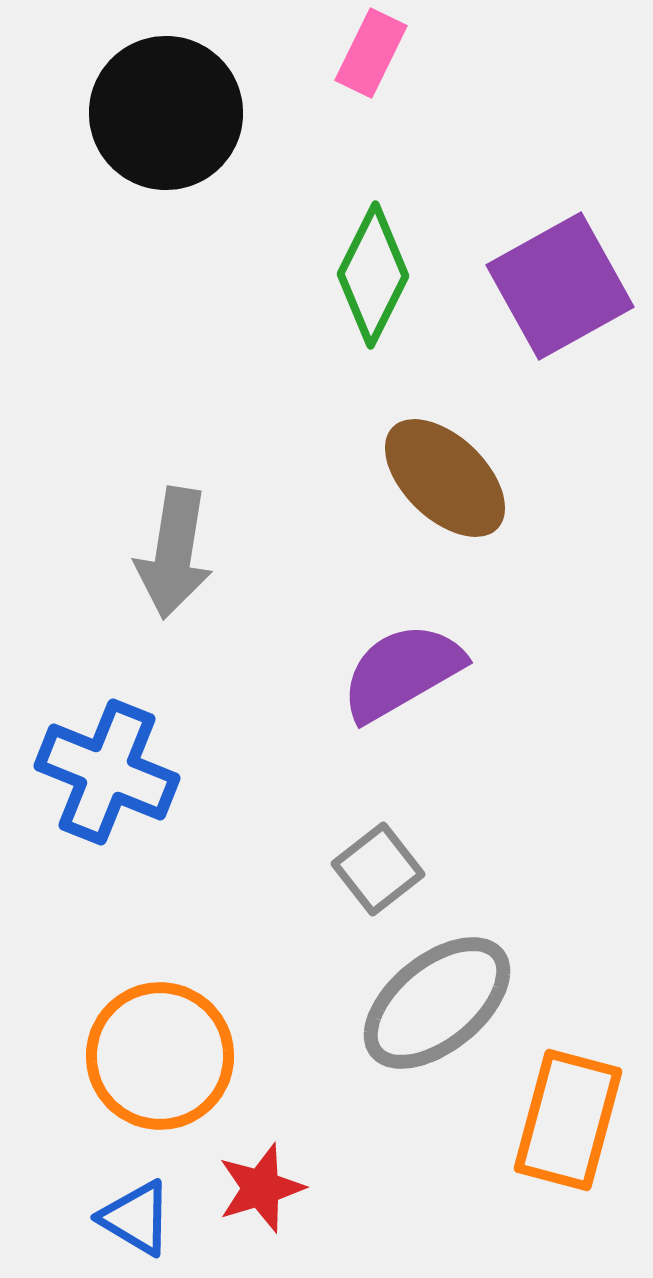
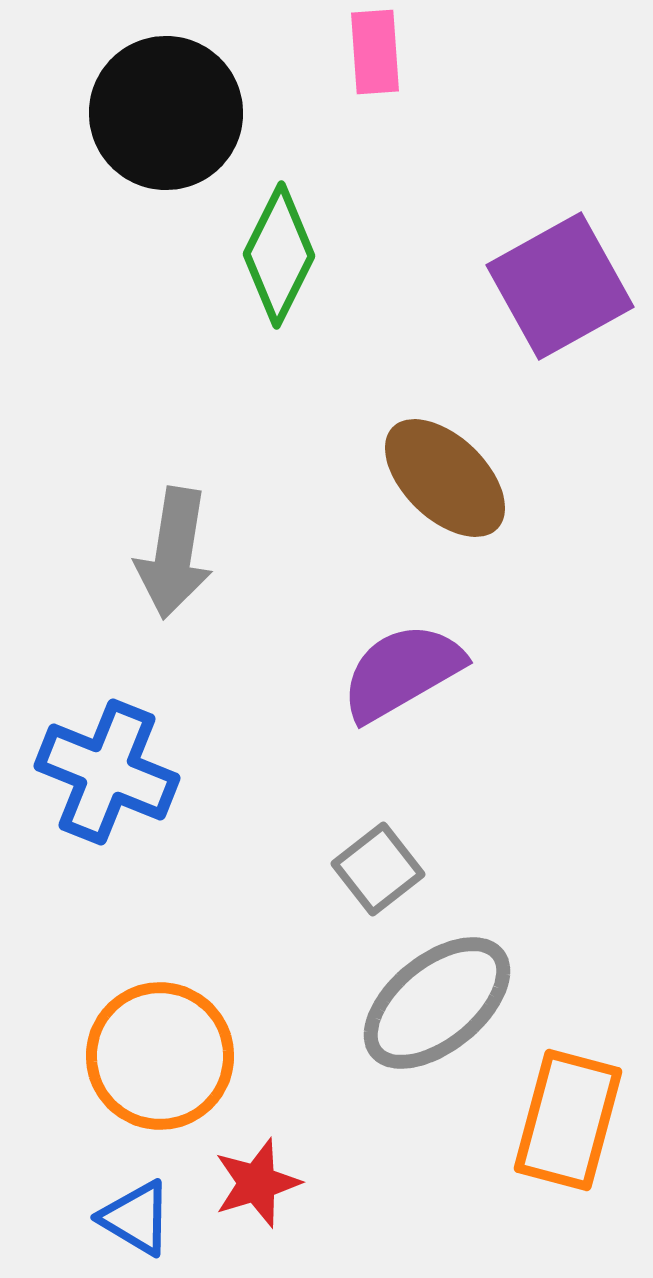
pink rectangle: moved 4 px right, 1 px up; rotated 30 degrees counterclockwise
green diamond: moved 94 px left, 20 px up
red star: moved 4 px left, 5 px up
